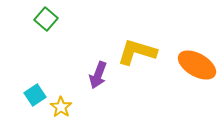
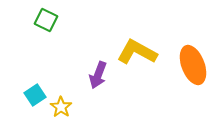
green square: moved 1 px down; rotated 15 degrees counterclockwise
yellow L-shape: rotated 12 degrees clockwise
orange ellipse: moved 4 px left; rotated 39 degrees clockwise
